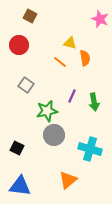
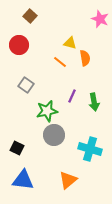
brown square: rotated 16 degrees clockwise
blue triangle: moved 3 px right, 6 px up
